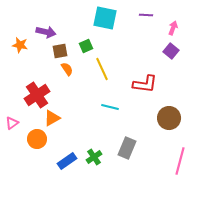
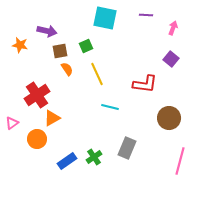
purple arrow: moved 1 px right, 1 px up
purple square: moved 8 px down
yellow line: moved 5 px left, 5 px down
